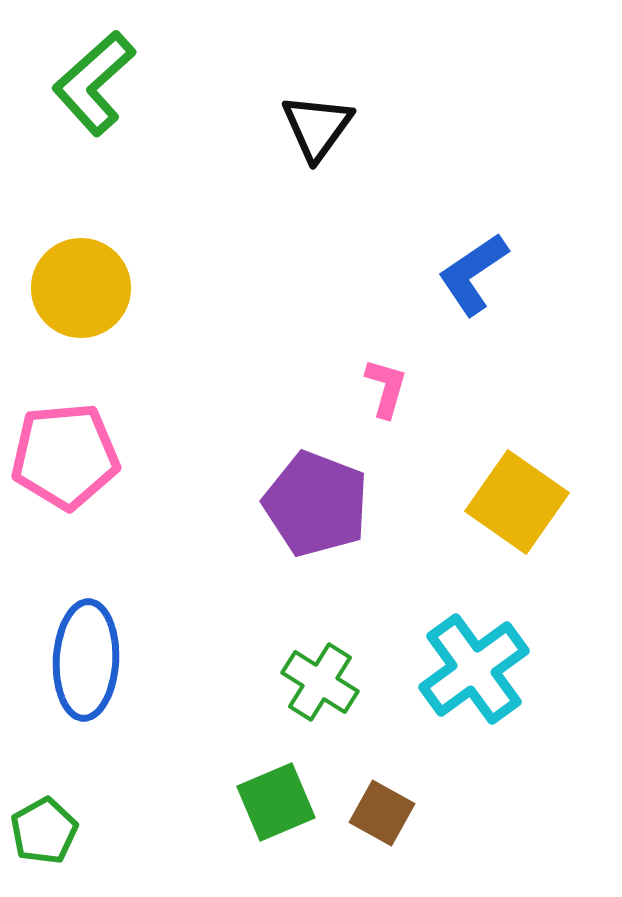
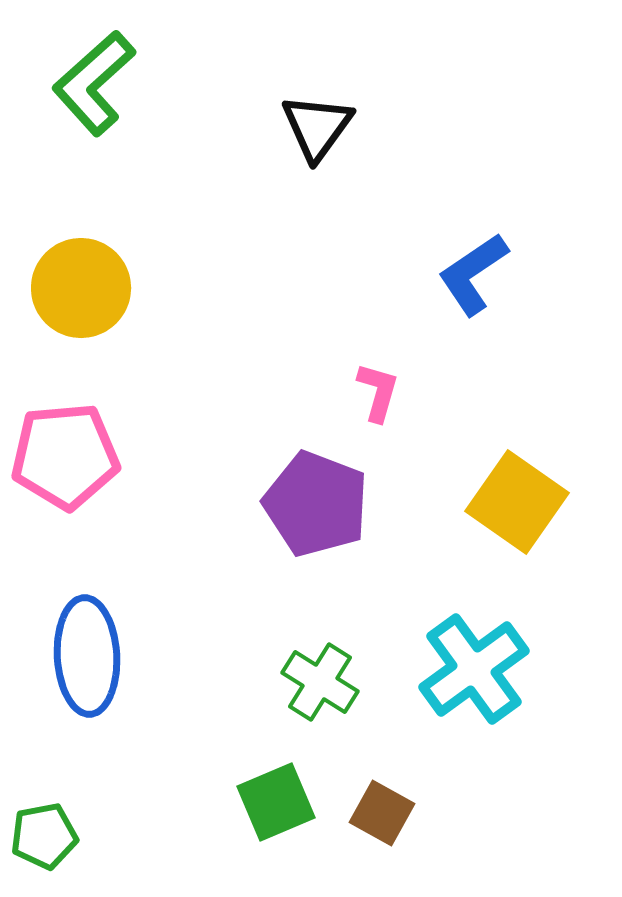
pink L-shape: moved 8 px left, 4 px down
blue ellipse: moved 1 px right, 4 px up; rotated 6 degrees counterclockwise
green pentagon: moved 5 px down; rotated 18 degrees clockwise
